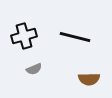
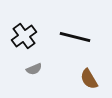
black cross: rotated 20 degrees counterclockwise
brown semicircle: rotated 60 degrees clockwise
